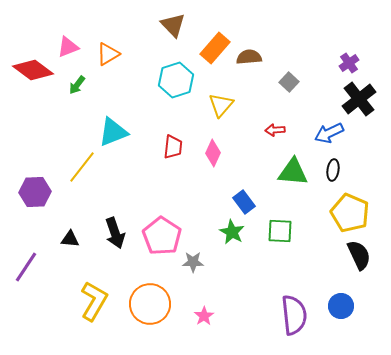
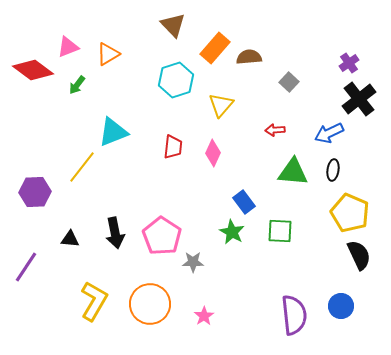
black arrow: rotated 8 degrees clockwise
